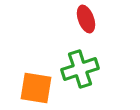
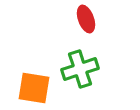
orange square: moved 2 px left
